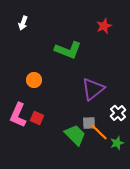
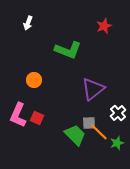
white arrow: moved 5 px right
